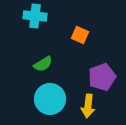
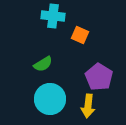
cyan cross: moved 18 px right
purple pentagon: moved 3 px left; rotated 20 degrees counterclockwise
